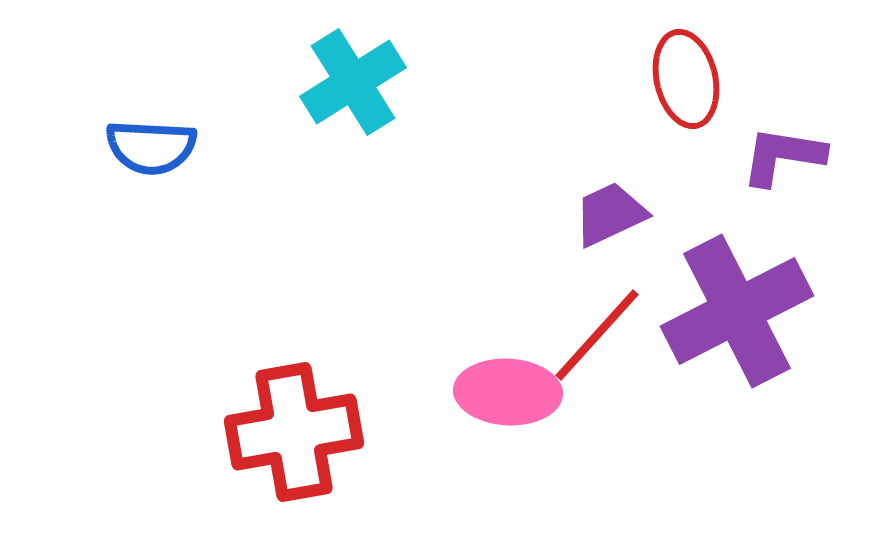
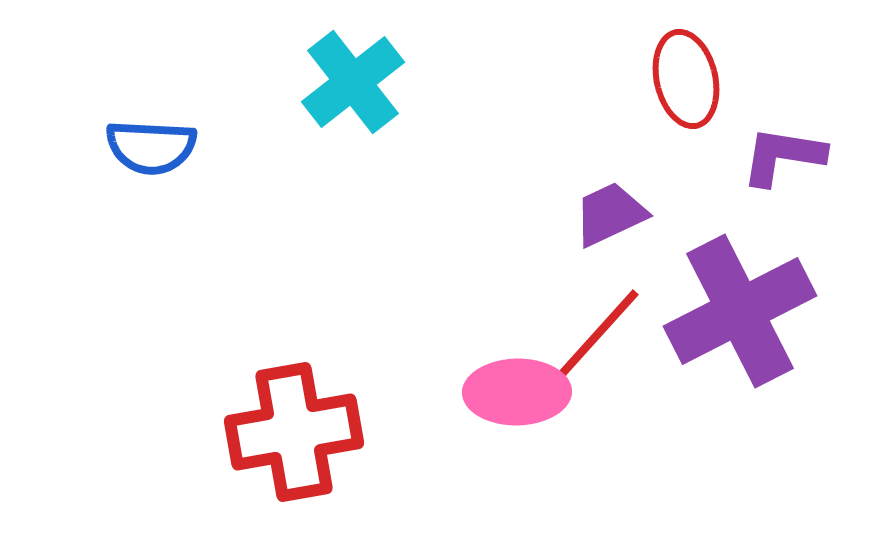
cyan cross: rotated 6 degrees counterclockwise
purple cross: moved 3 px right
pink ellipse: moved 9 px right; rotated 4 degrees counterclockwise
